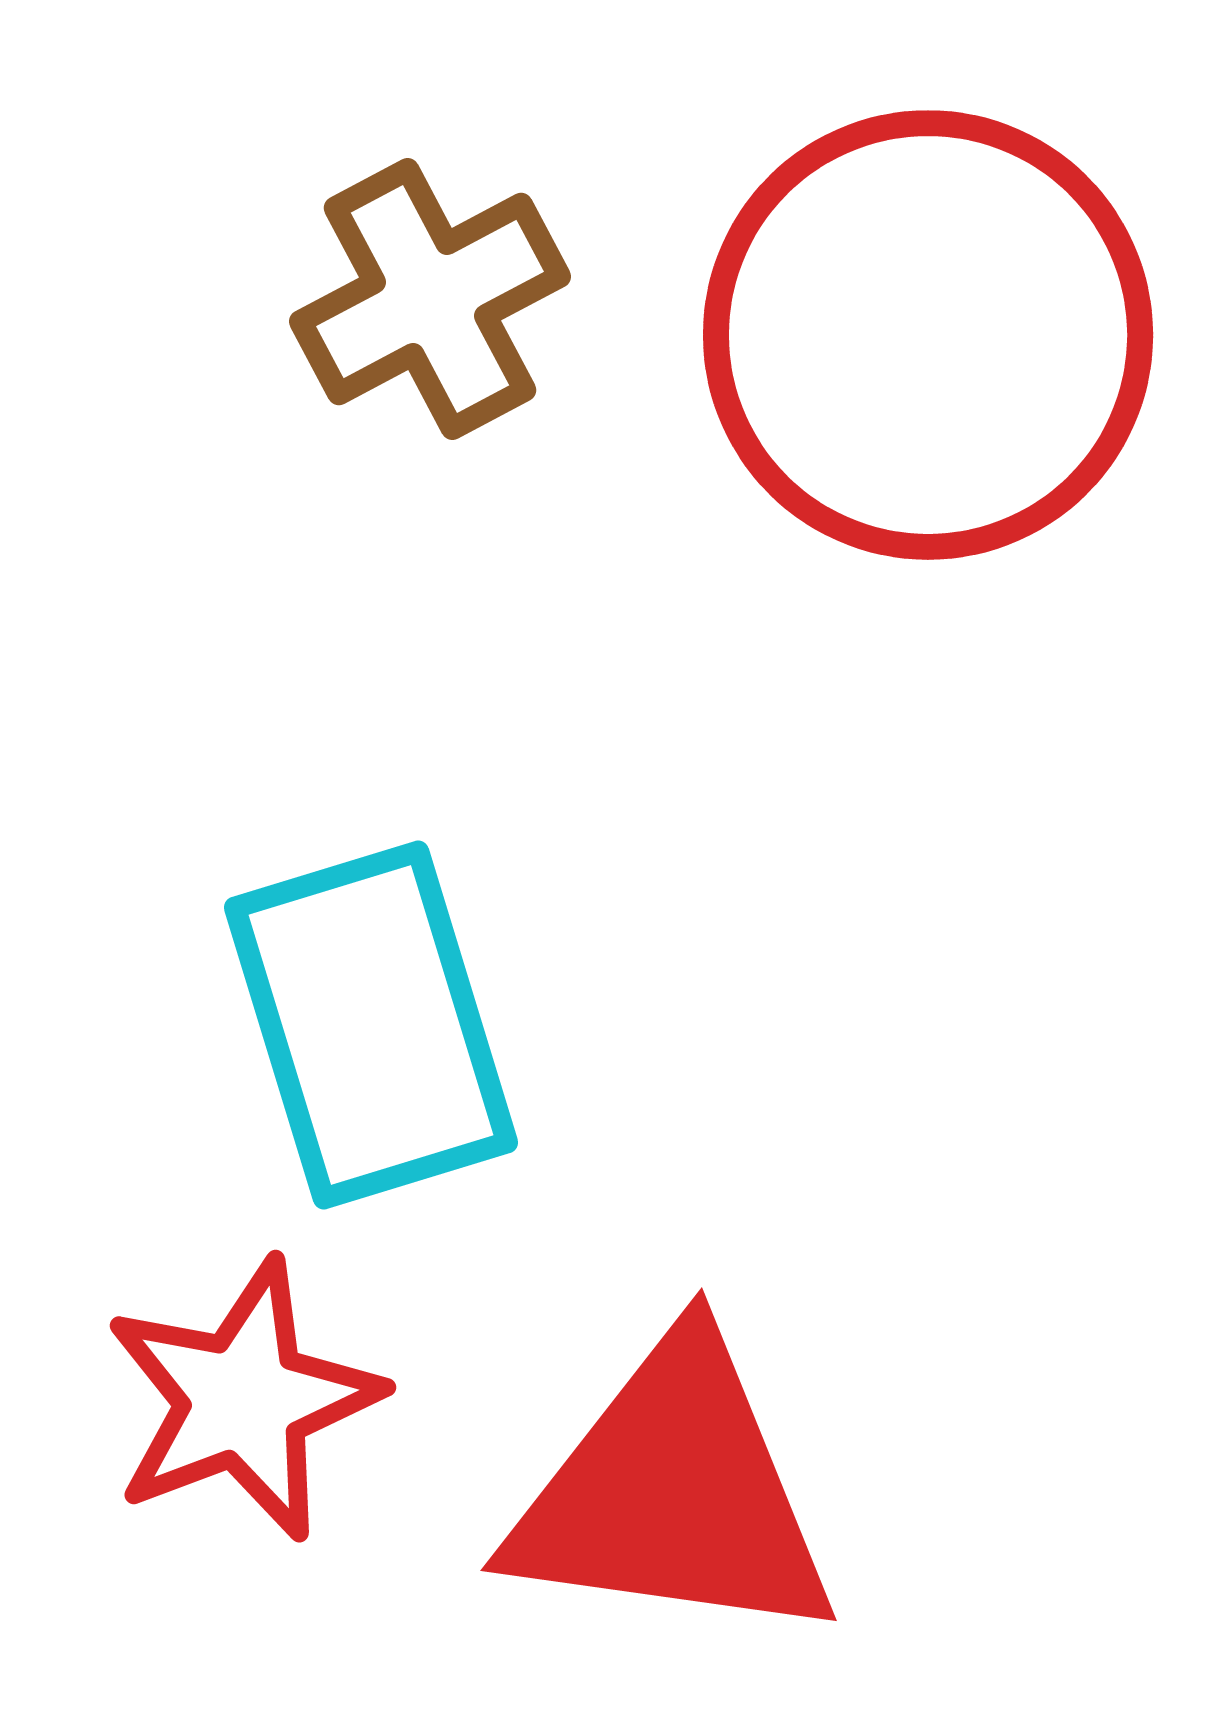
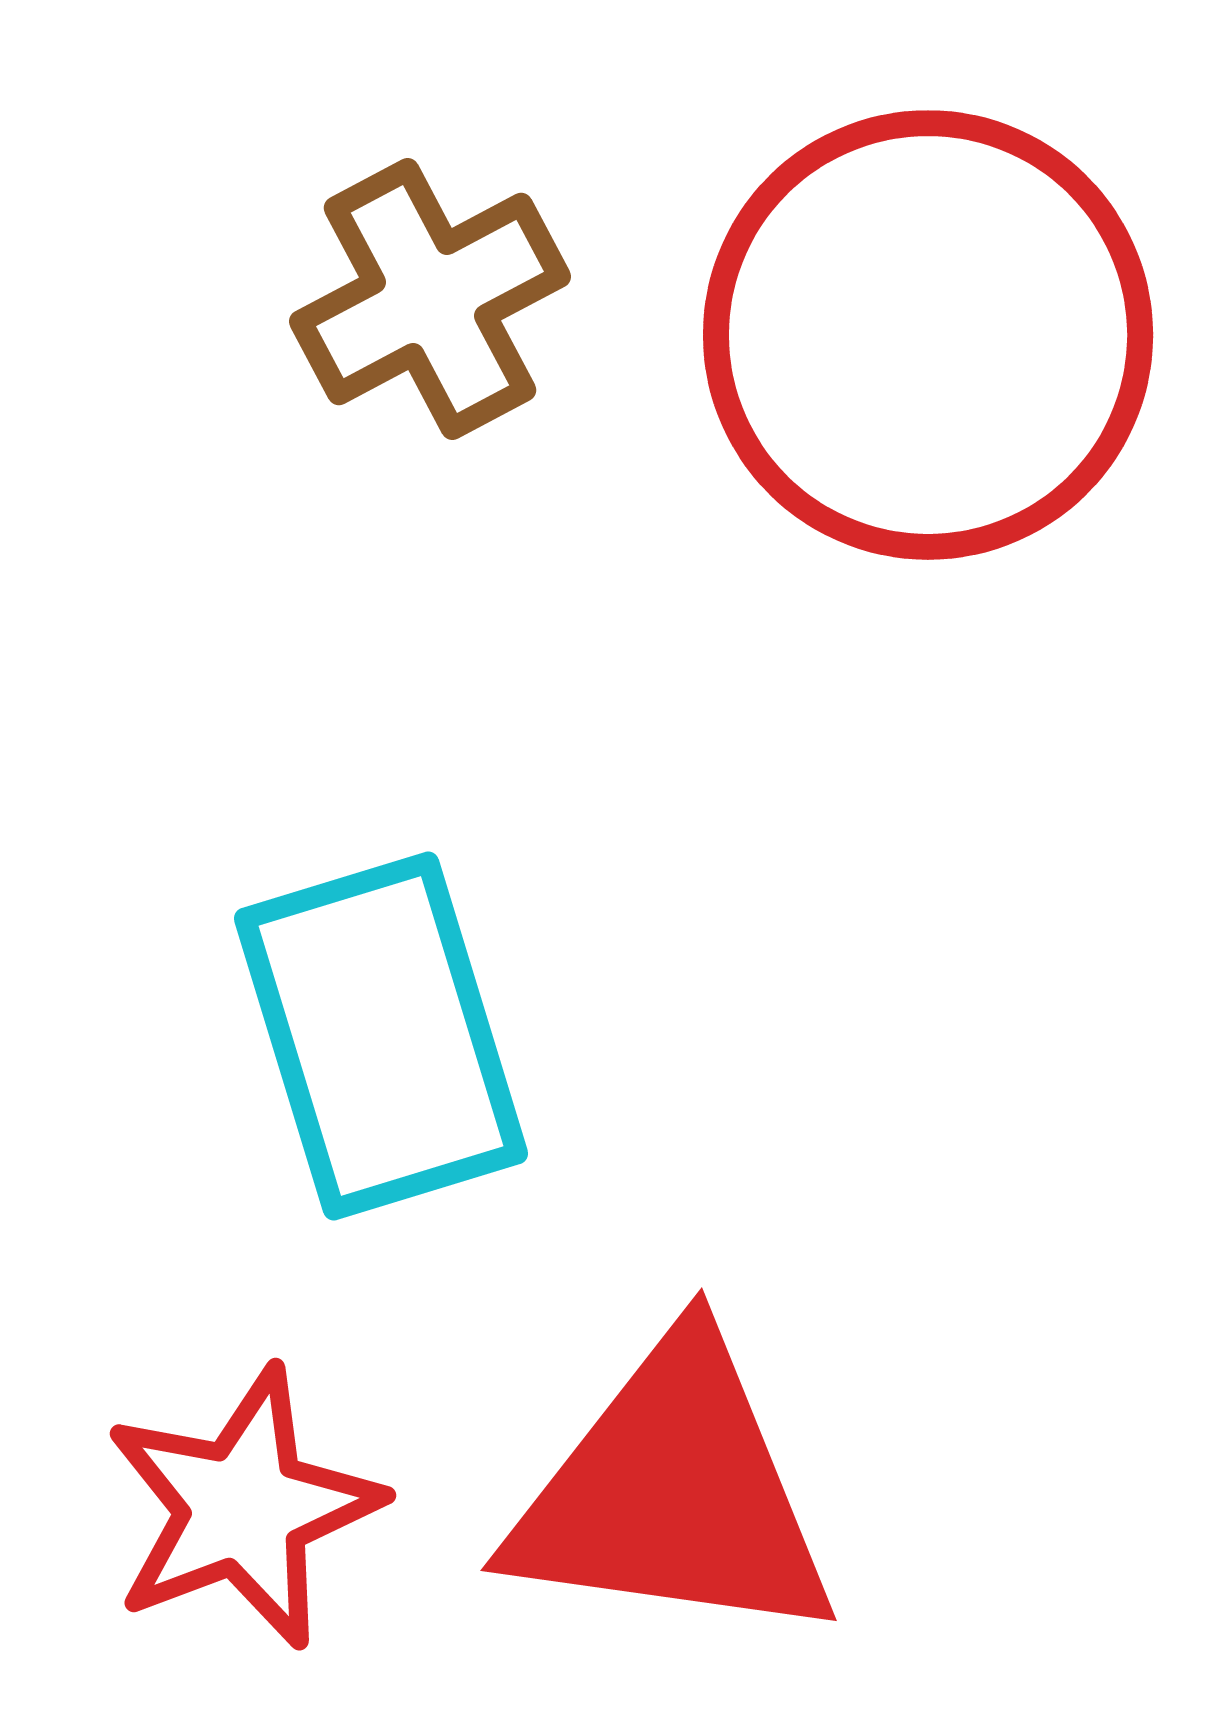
cyan rectangle: moved 10 px right, 11 px down
red star: moved 108 px down
